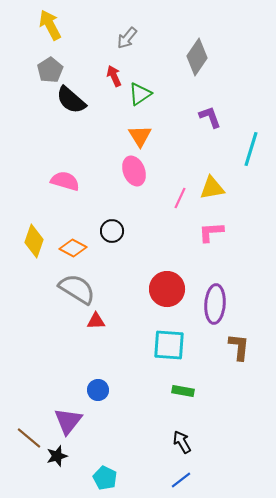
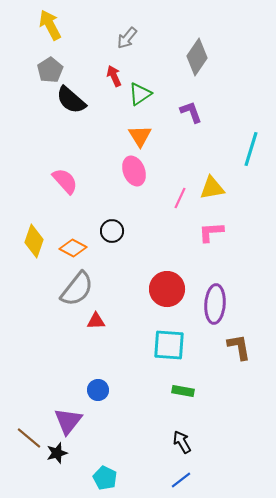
purple L-shape: moved 19 px left, 5 px up
pink semicircle: rotated 32 degrees clockwise
gray semicircle: rotated 96 degrees clockwise
brown L-shape: rotated 16 degrees counterclockwise
black star: moved 3 px up
